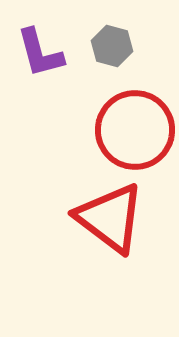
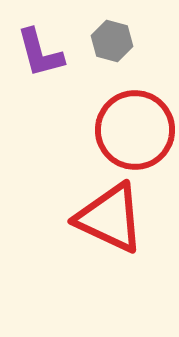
gray hexagon: moved 5 px up
red triangle: rotated 12 degrees counterclockwise
